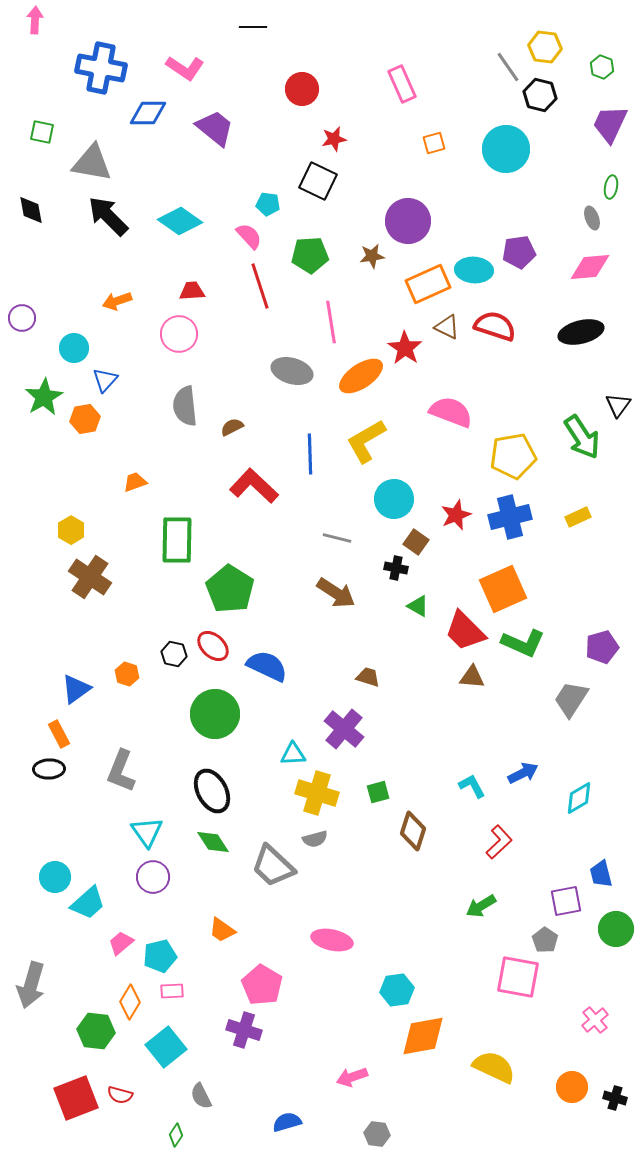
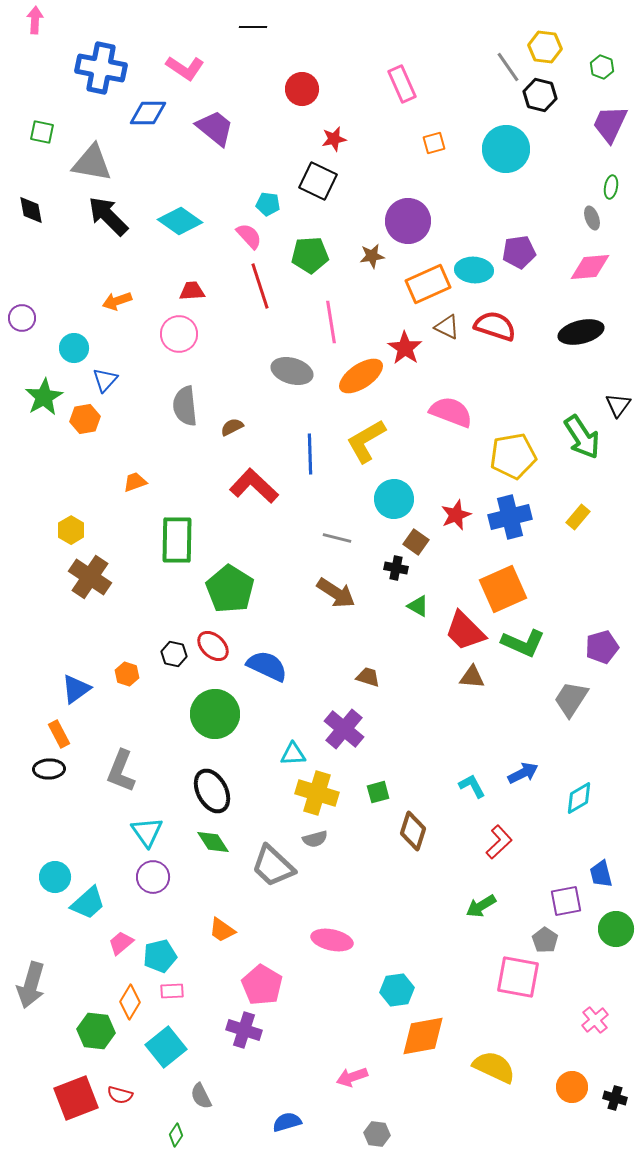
yellow rectangle at (578, 517): rotated 25 degrees counterclockwise
